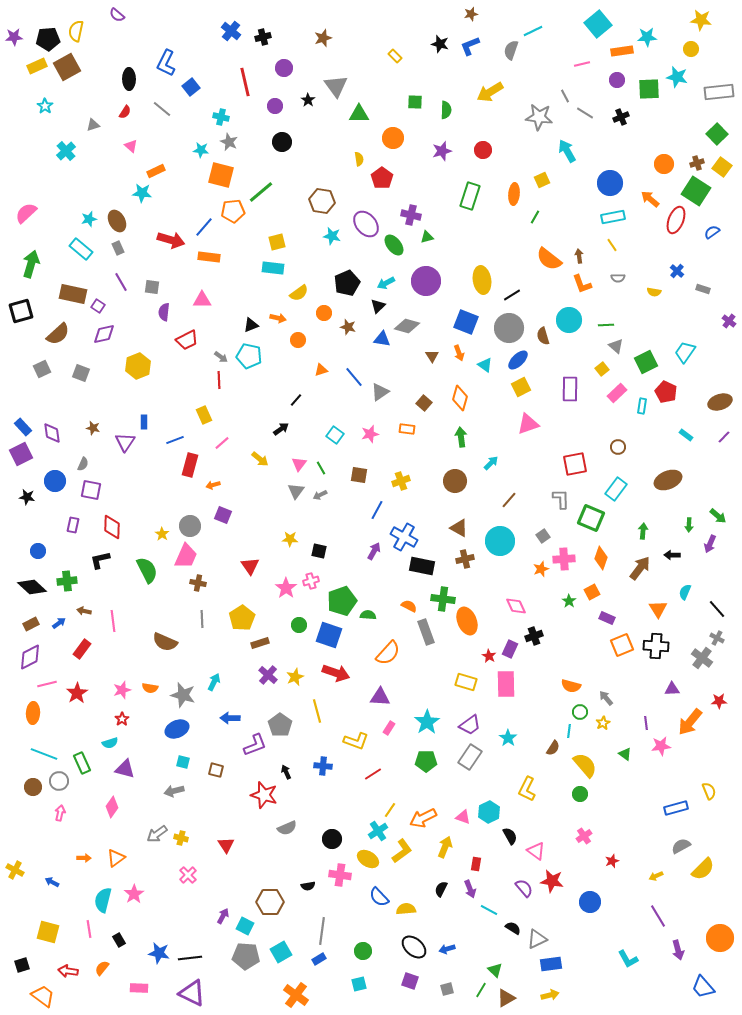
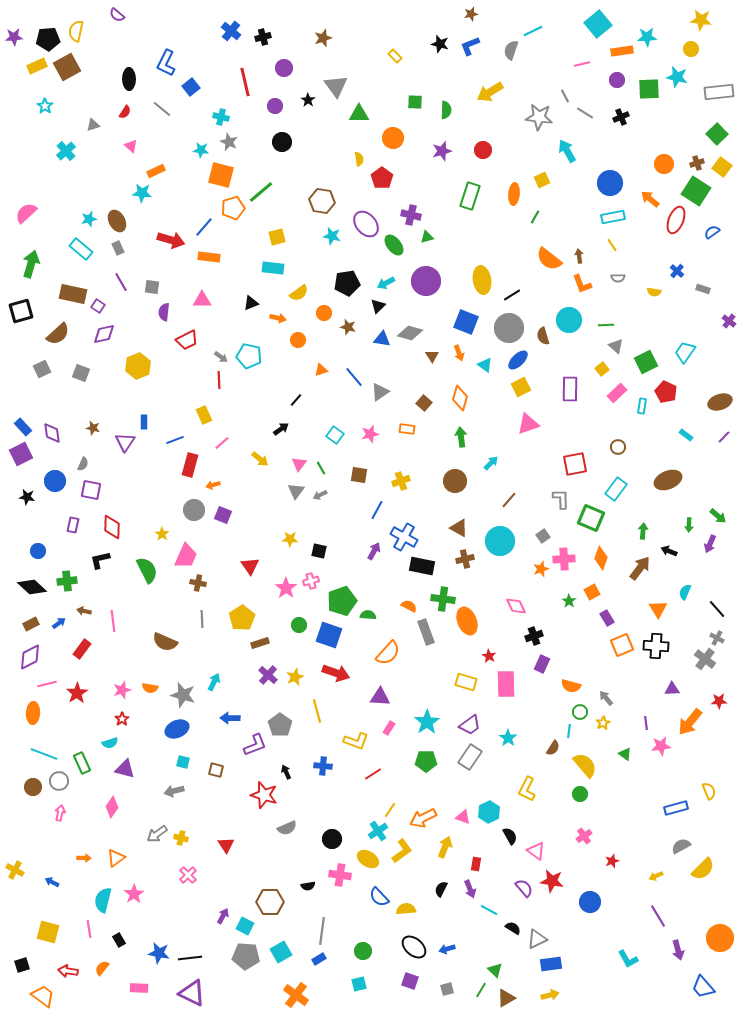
orange pentagon at (233, 211): moved 3 px up; rotated 10 degrees counterclockwise
yellow square at (277, 242): moved 5 px up
black pentagon at (347, 283): rotated 15 degrees clockwise
black triangle at (251, 325): moved 22 px up
gray diamond at (407, 326): moved 3 px right, 7 px down
gray circle at (190, 526): moved 4 px right, 16 px up
black arrow at (672, 555): moved 3 px left, 4 px up; rotated 21 degrees clockwise
purple rectangle at (607, 618): rotated 35 degrees clockwise
purple rectangle at (510, 649): moved 32 px right, 15 px down
gray cross at (702, 658): moved 3 px right, 1 px down
